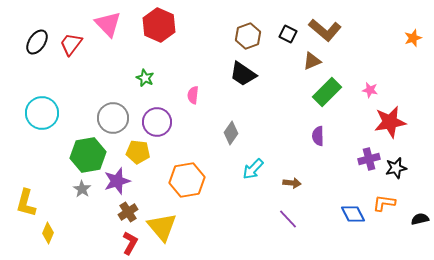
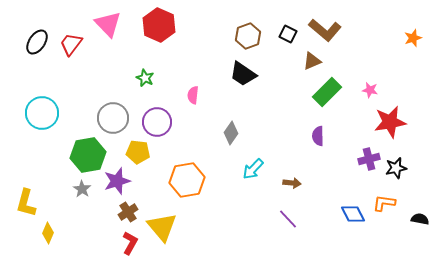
black semicircle: rotated 24 degrees clockwise
